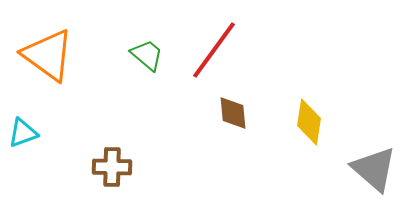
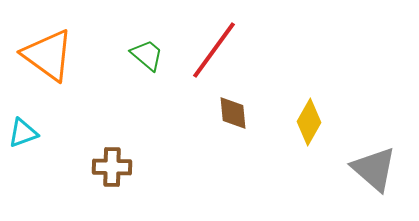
yellow diamond: rotated 21 degrees clockwise
